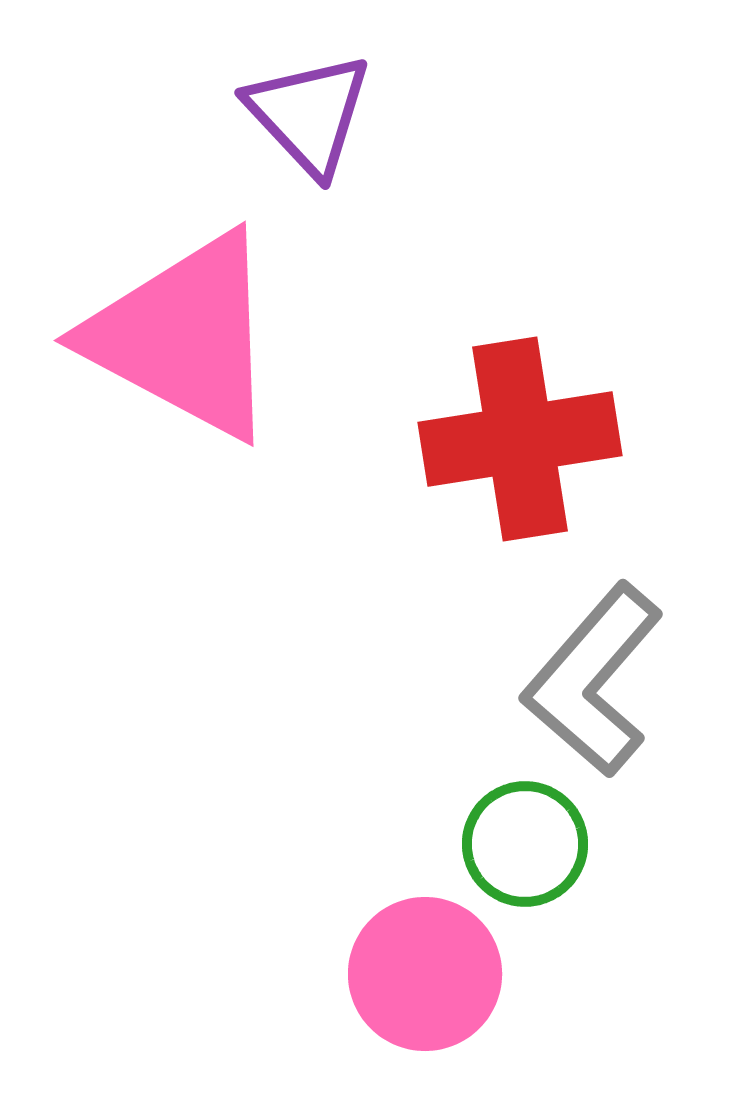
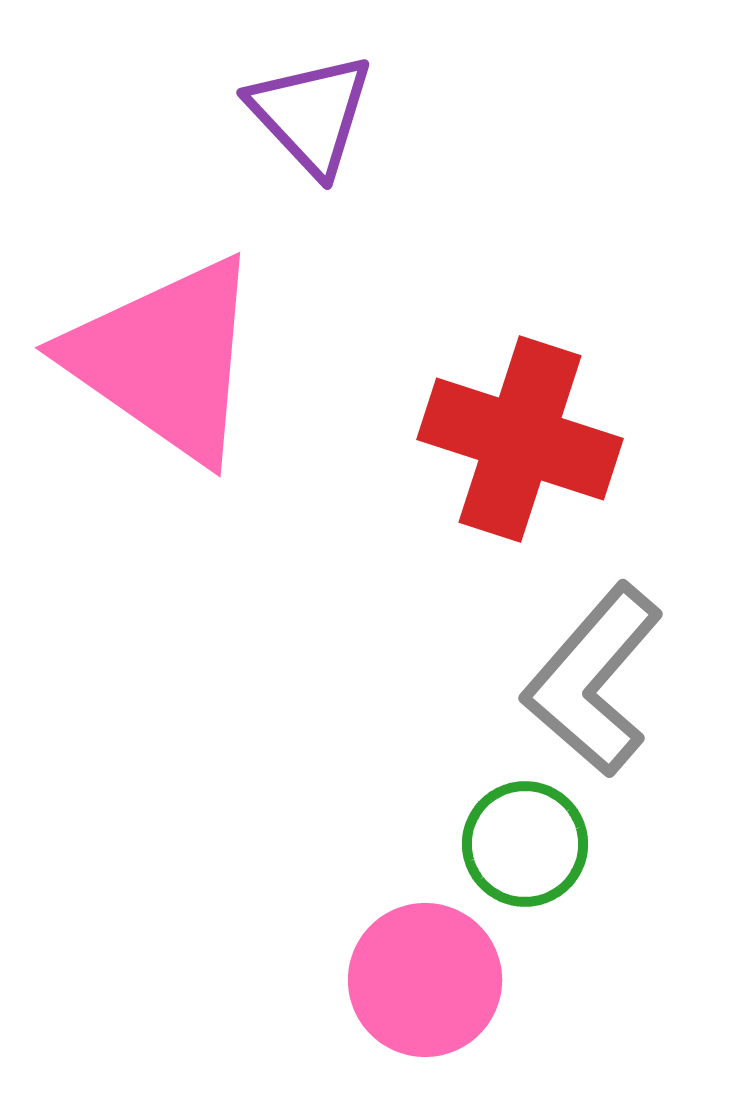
purple triangle: moved 2 px right
pink triangle: moved 19 px left, 23 px down; rotated 7 degrees clockwise
red cross: rotated 27 degrees clockwise
pink circle: moved 6 px down
